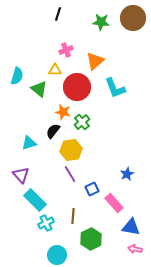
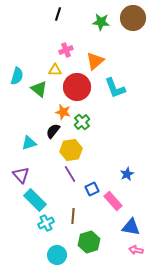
pink rectangle: moved 1 px left, 2 px up
green hexagon: moved 2 px left, 3 px down; rotated 10 degrees clockwise
pink arrow: moved 1 px right, 1 px down
